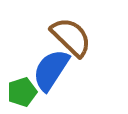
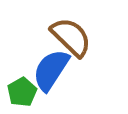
green pentagon: rotated 12 degrees counterclockwise
